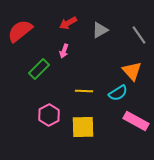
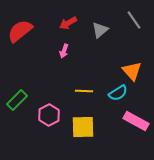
gray triangle: rotated 12 degrees counterclockwise
gray line: moved 5 px left, 15 px up
green rectangle: moved 22 px left, 31 px down
